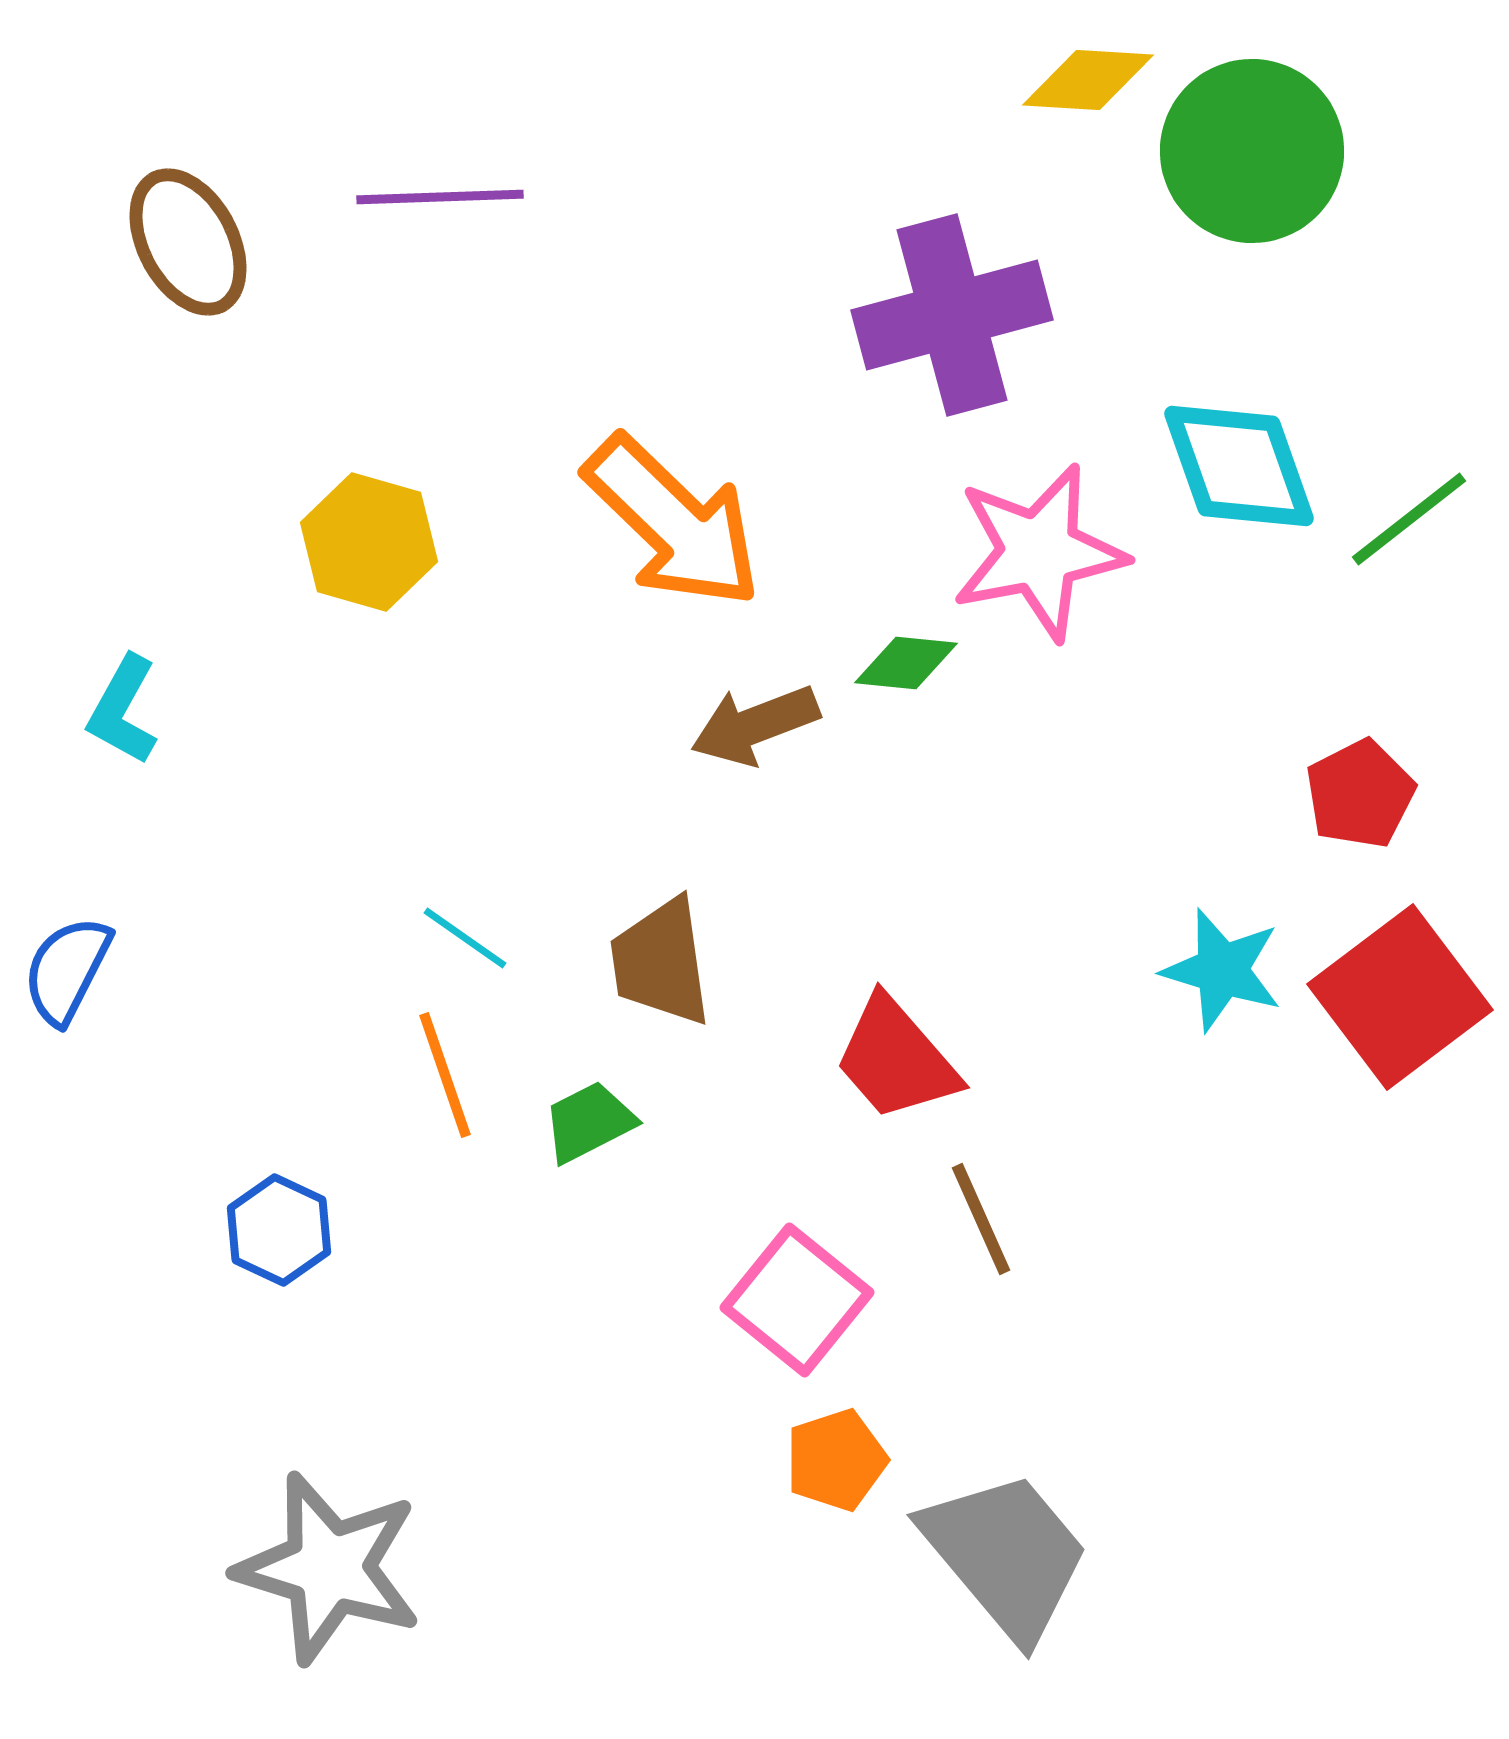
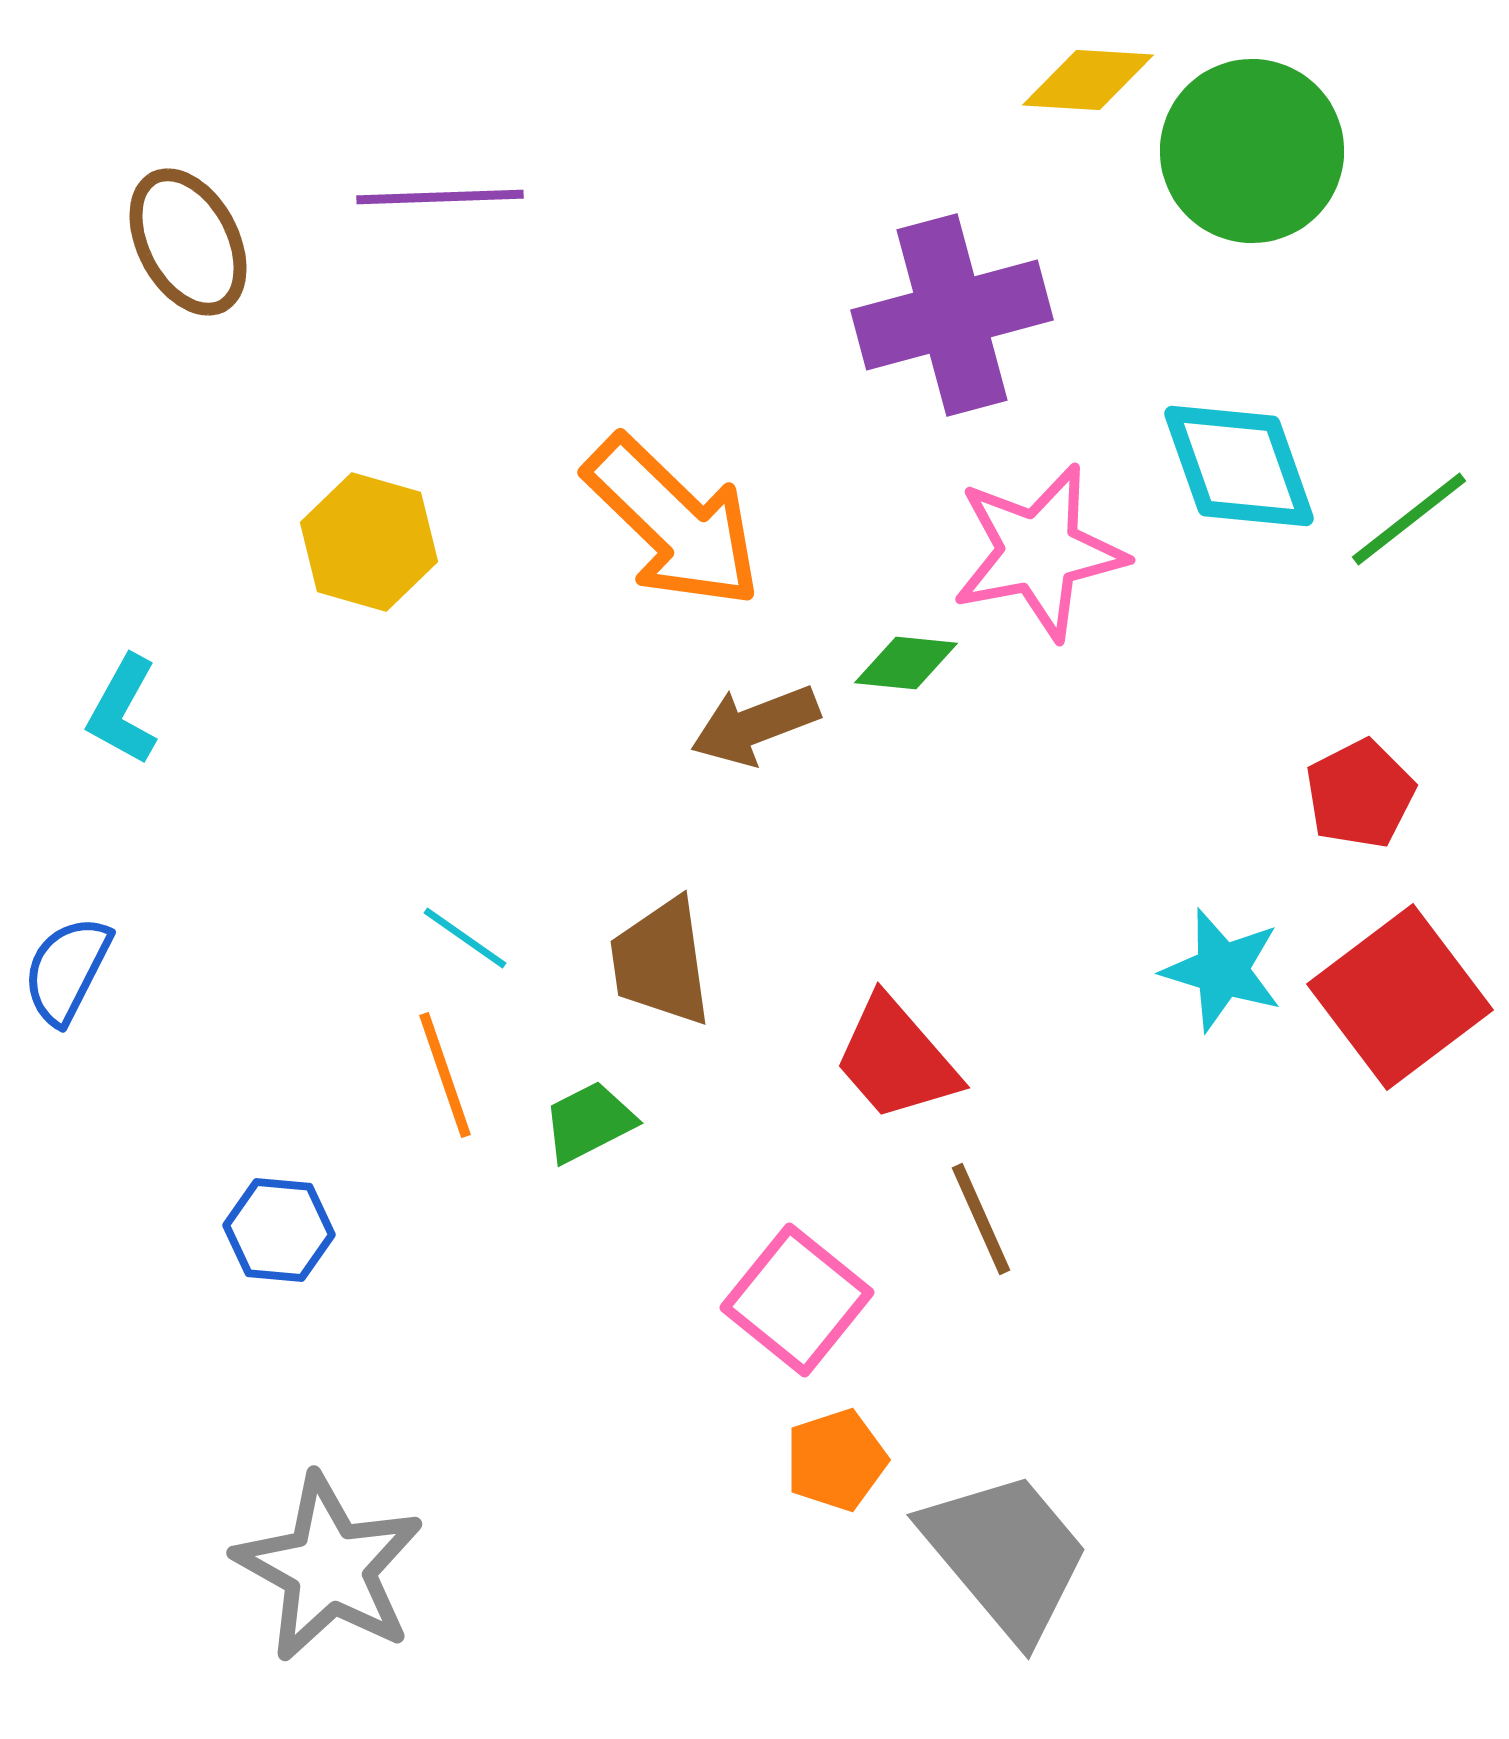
blue hexagon: rotated 20 degrees counterclockwise
gray star: rotated 12 degrees clockwise
